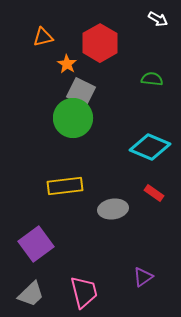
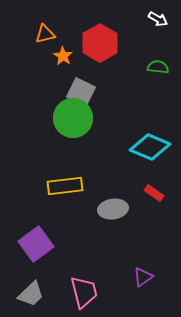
orange triangle: moved 2 px right, 3 px up
orange star: moved 4 px left, 8 px up
green semicircle: moved 6 px right, 12 px up
